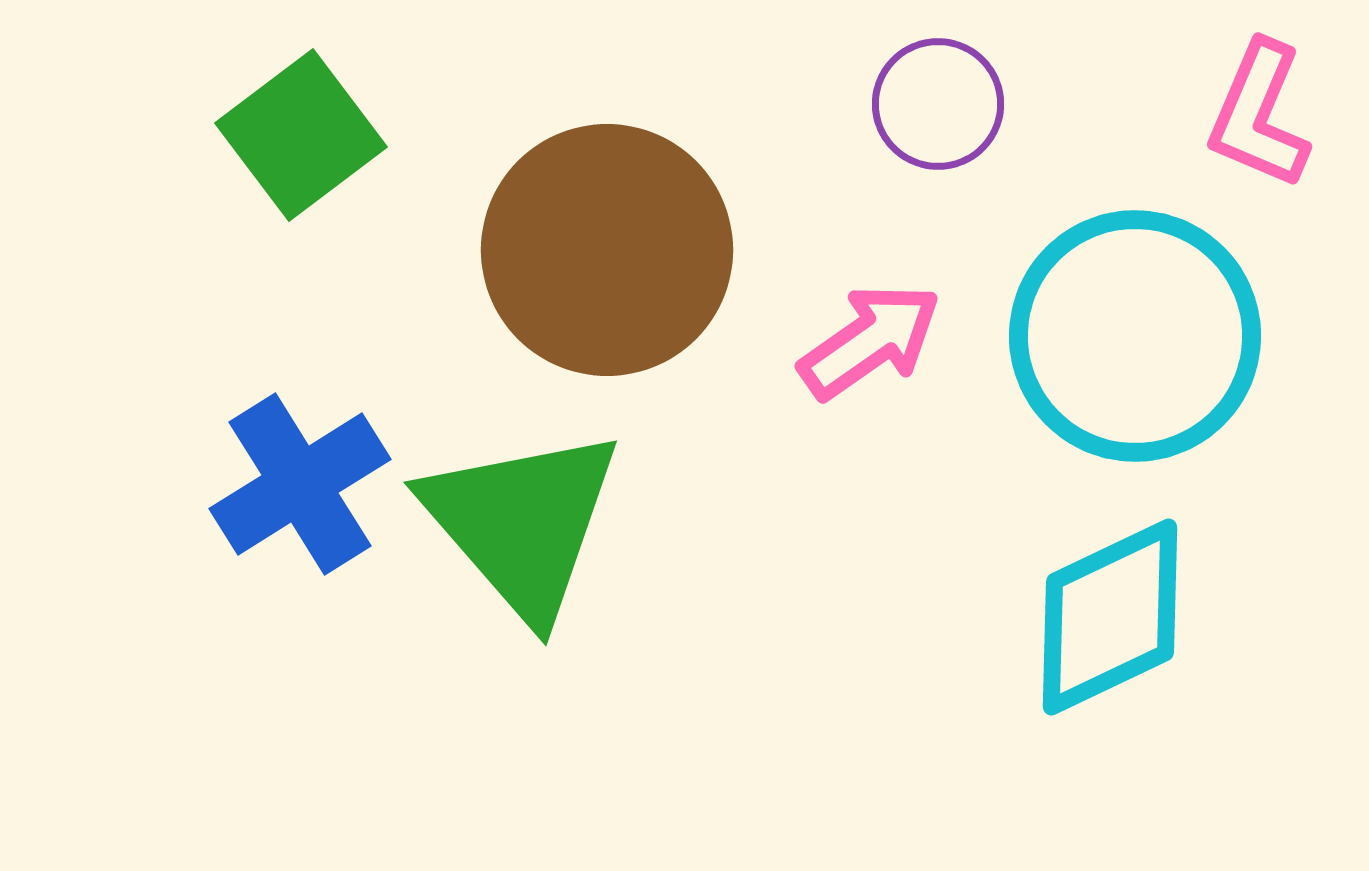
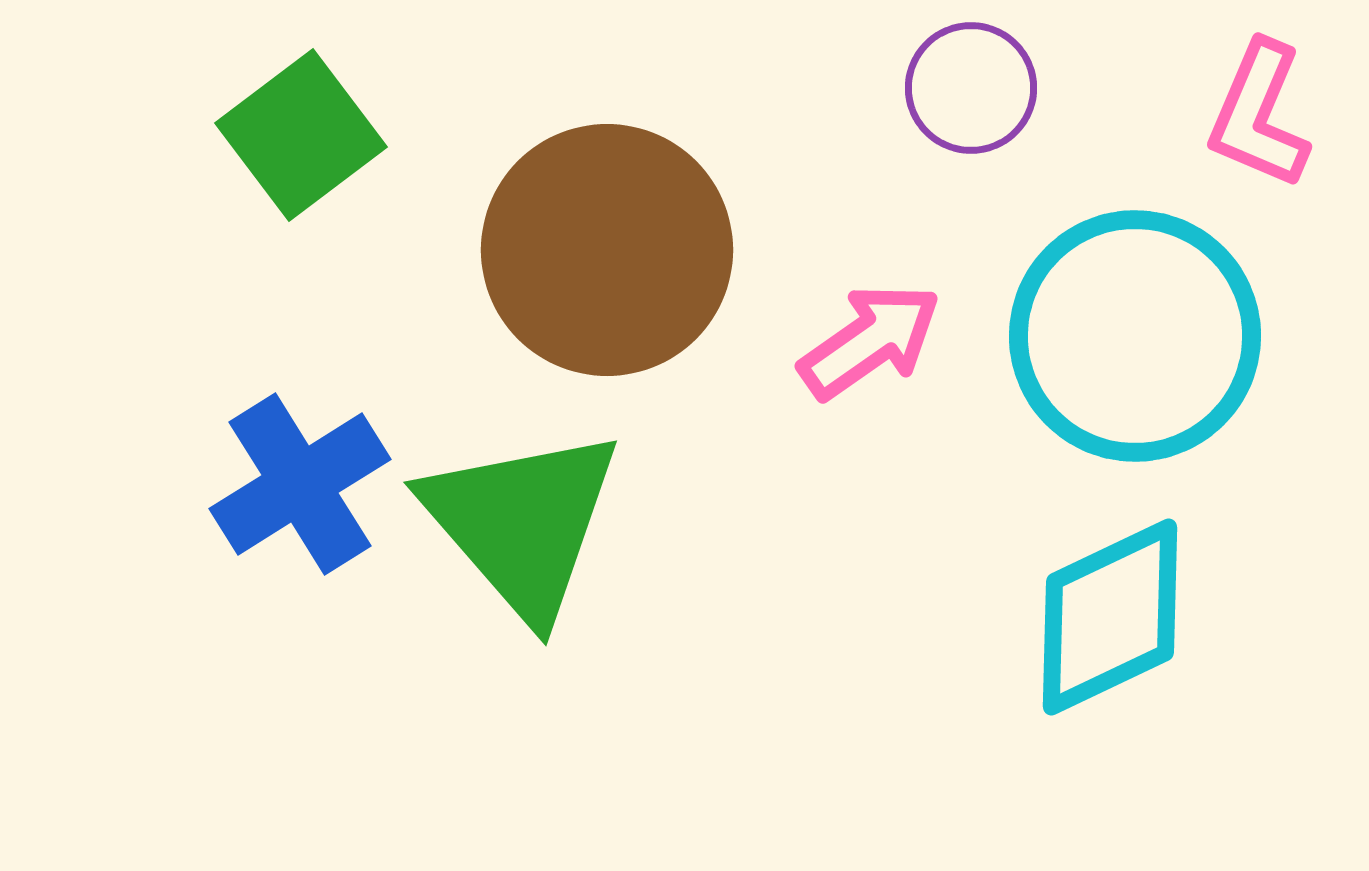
purple circle: moved 33 px right, 16 px up
